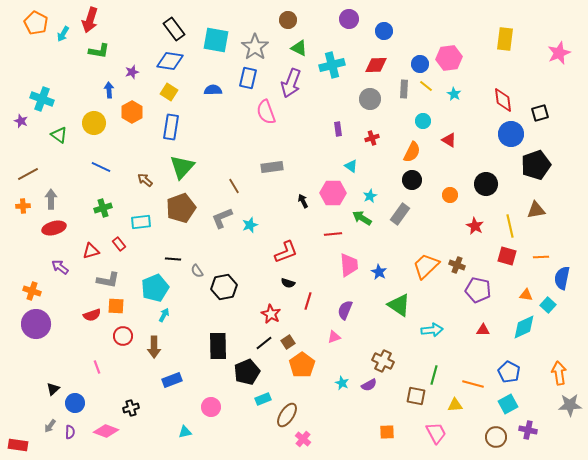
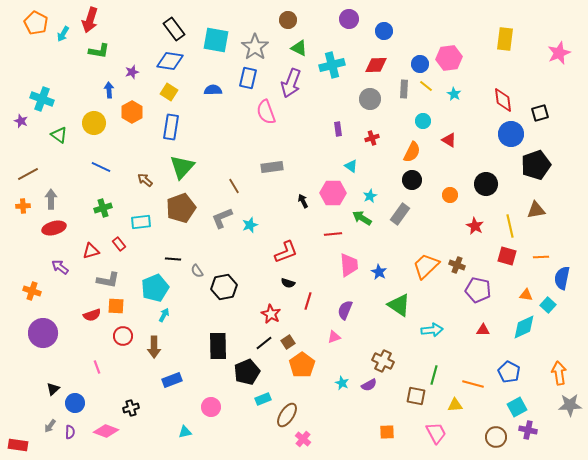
purple circle at (36, 324): moved 7 px right, 9 px down
cyan square at (508, 404): moved 9 px right, 3 px down
